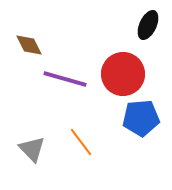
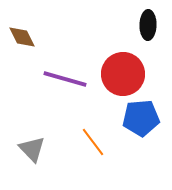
black ellipse: rotated 24 degrees counterclockwise
brown diamond: moved 7 px left, 8 px up
orange line: moved 12 px right
